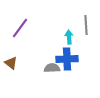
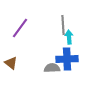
gray line: moved 23 px left
